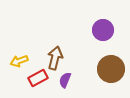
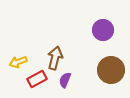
yellow arrow: moved 1 px left, 1 px down
brown circle: moved 1 px down
red rectangle: moved 1 px left, 1 px down
